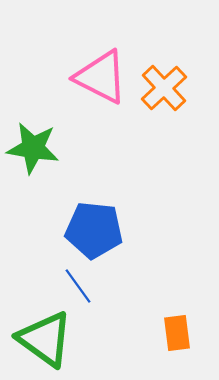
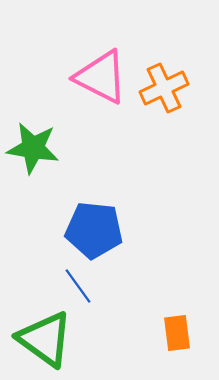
orange cross: rotated 18 degrees clockwise
